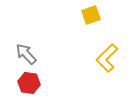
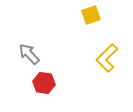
gray arrow: moved 3 px right
red hexagon: moved 15 px right
